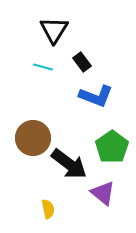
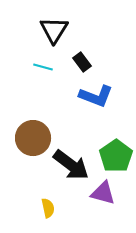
green pentagon: moved 4 px right, 9 px down
black arrow: moved 2 px right, 1 px down
purple triangle: rotated 24 degrees counterclockwise
yellow semicircle: moved 1 px up
